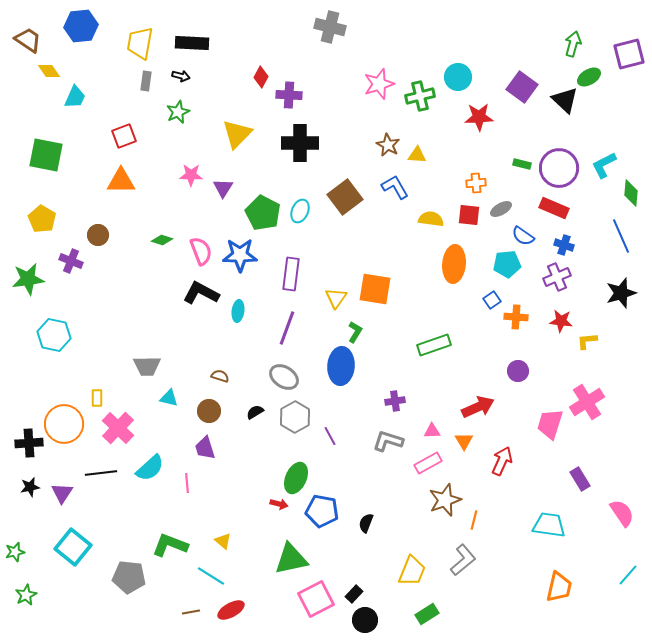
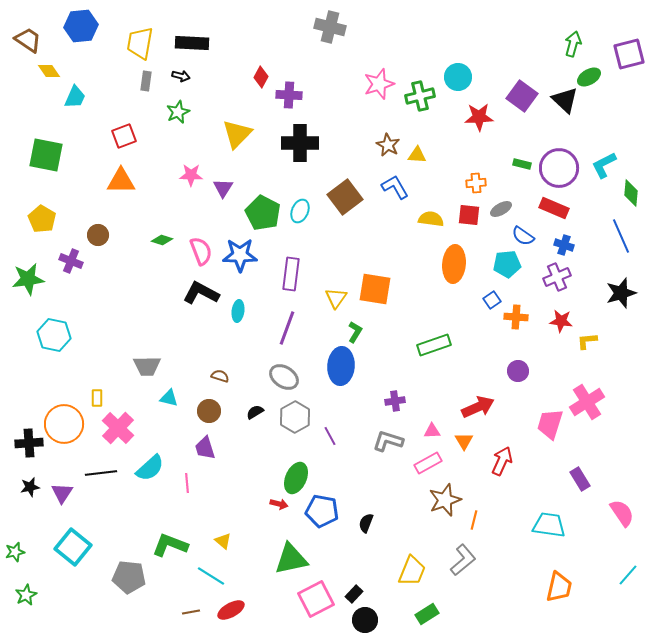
purple square at (522, 87): moved 9 px down
